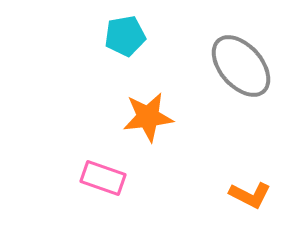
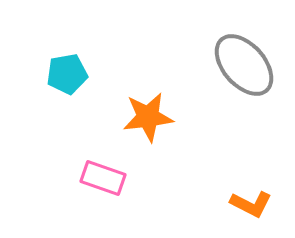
cyan pentagon: moved 58 px left, 38 px down
gray ellipse: moved 3 px right, 1 px up
orange L-shape: moved 1 px right, 9 px down
